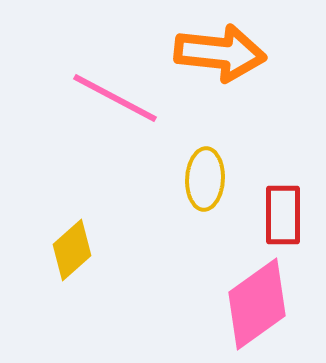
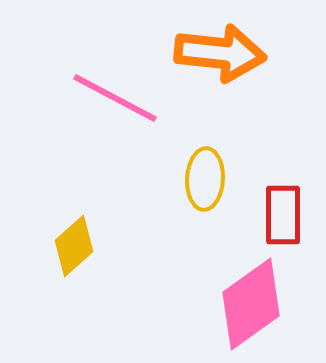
yellow diamond: moved 2 px right, 4 px up
pink diamond: moved 6 px left
